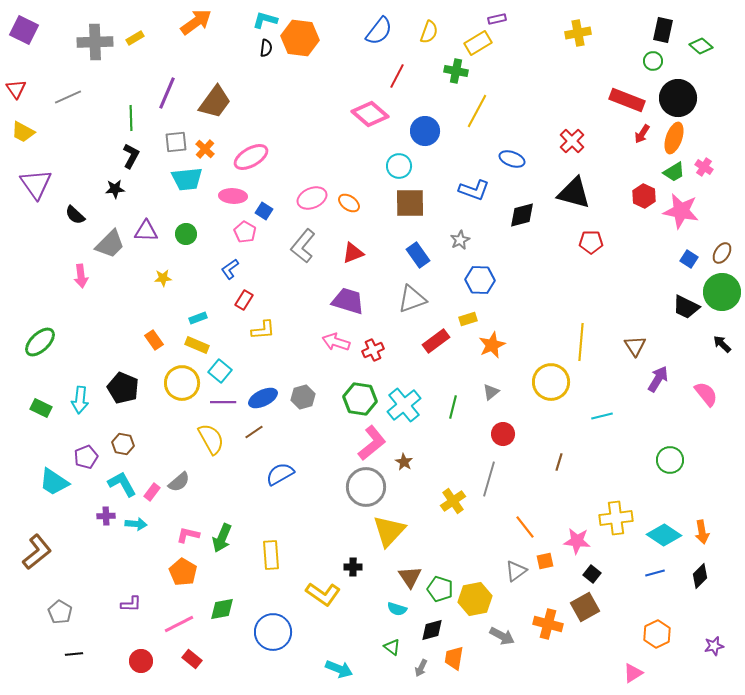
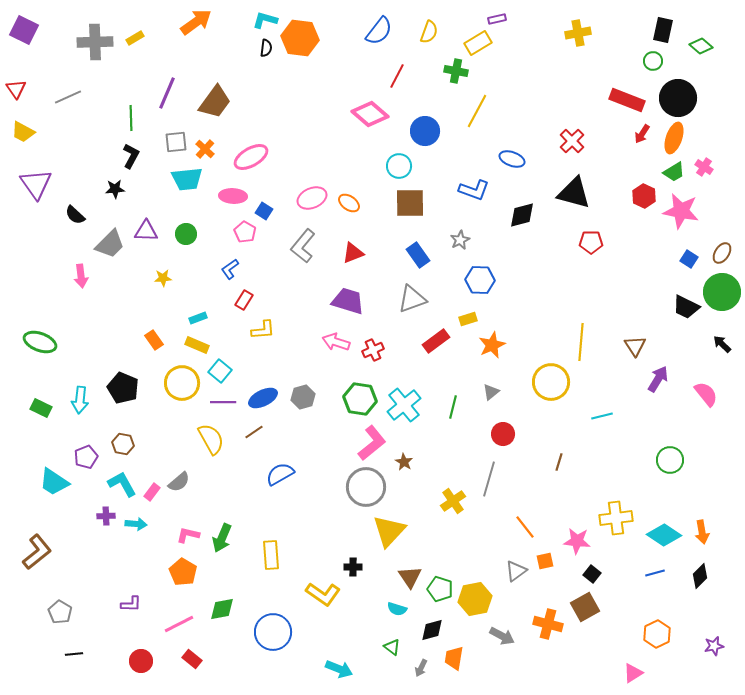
green ellipse at (40, 342): rotated 64 degrees clockwise
